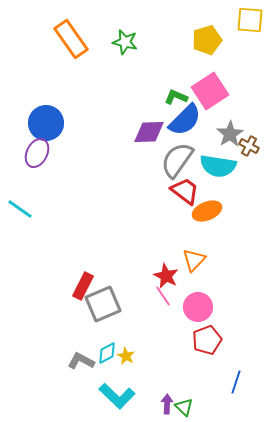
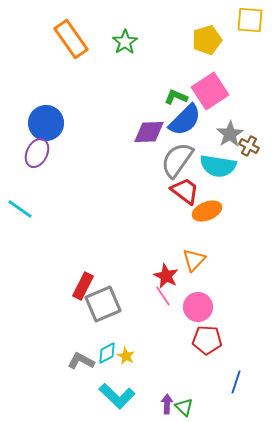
green star: rotated 25 degrees clockwise
red pentagon: rotated 24 degrees clockwise
